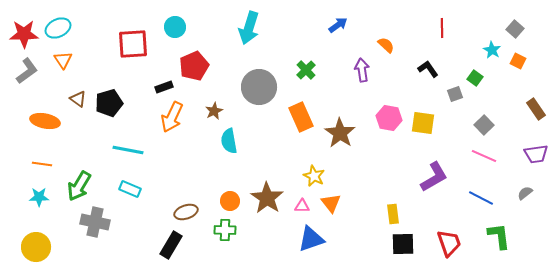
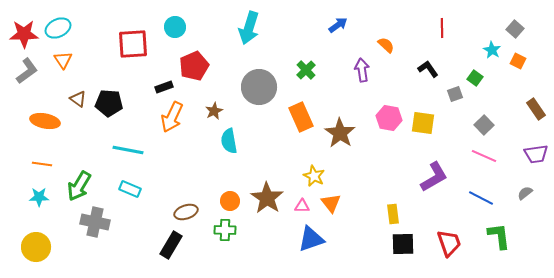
black pentagon at (109, 103): rotated 20 degrees clockwise
